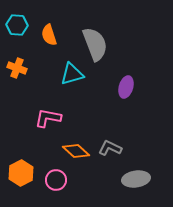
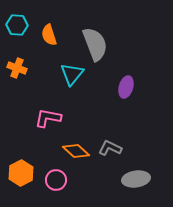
cyan triangle: rotated 35 degrees counterclockwise
